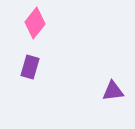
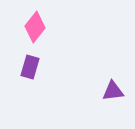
pink diamond: moved 4 px down
